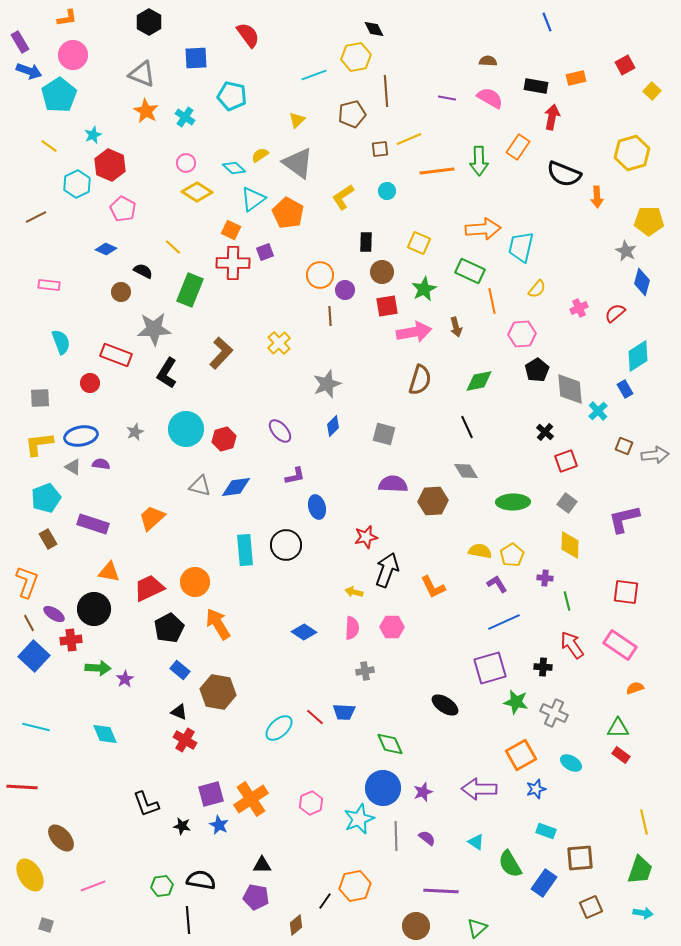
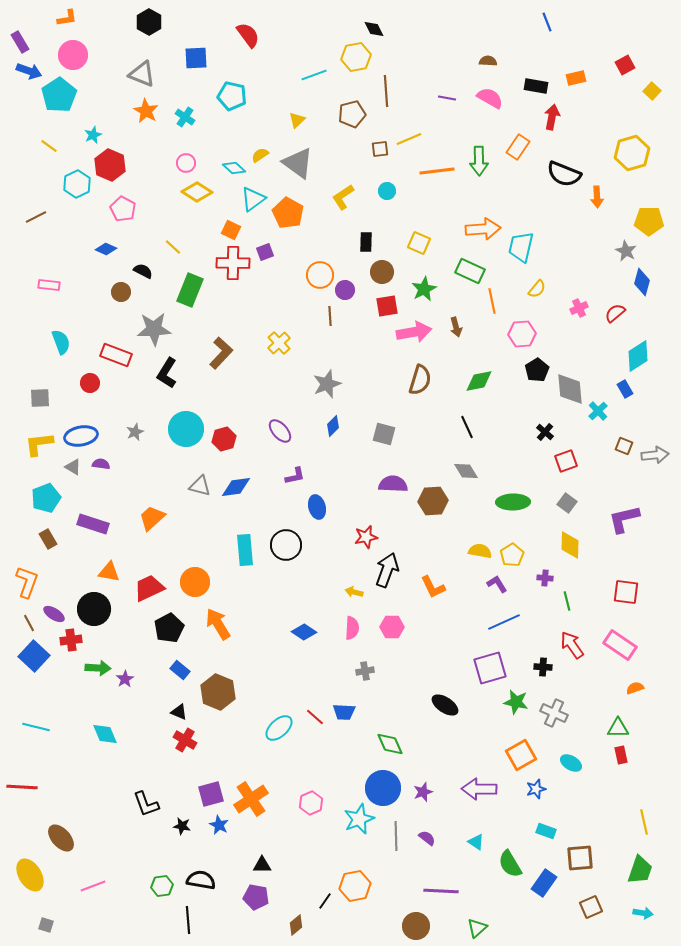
brown hexagon at (218, 692): rotated 12 degrees clockwise
red rectangle at (621, 755): rotated 42 degrees clockwise
